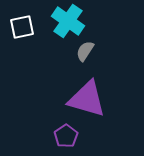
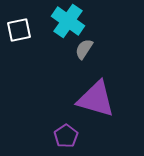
white square: moved 3 px left, 3 px down
gray semicircle: moved 1 px left, 2 px up
purple triangle: moved 9 px right
